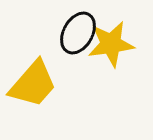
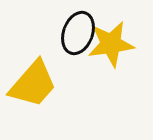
black ellipse: rotated 9 degrees counterclockwise
